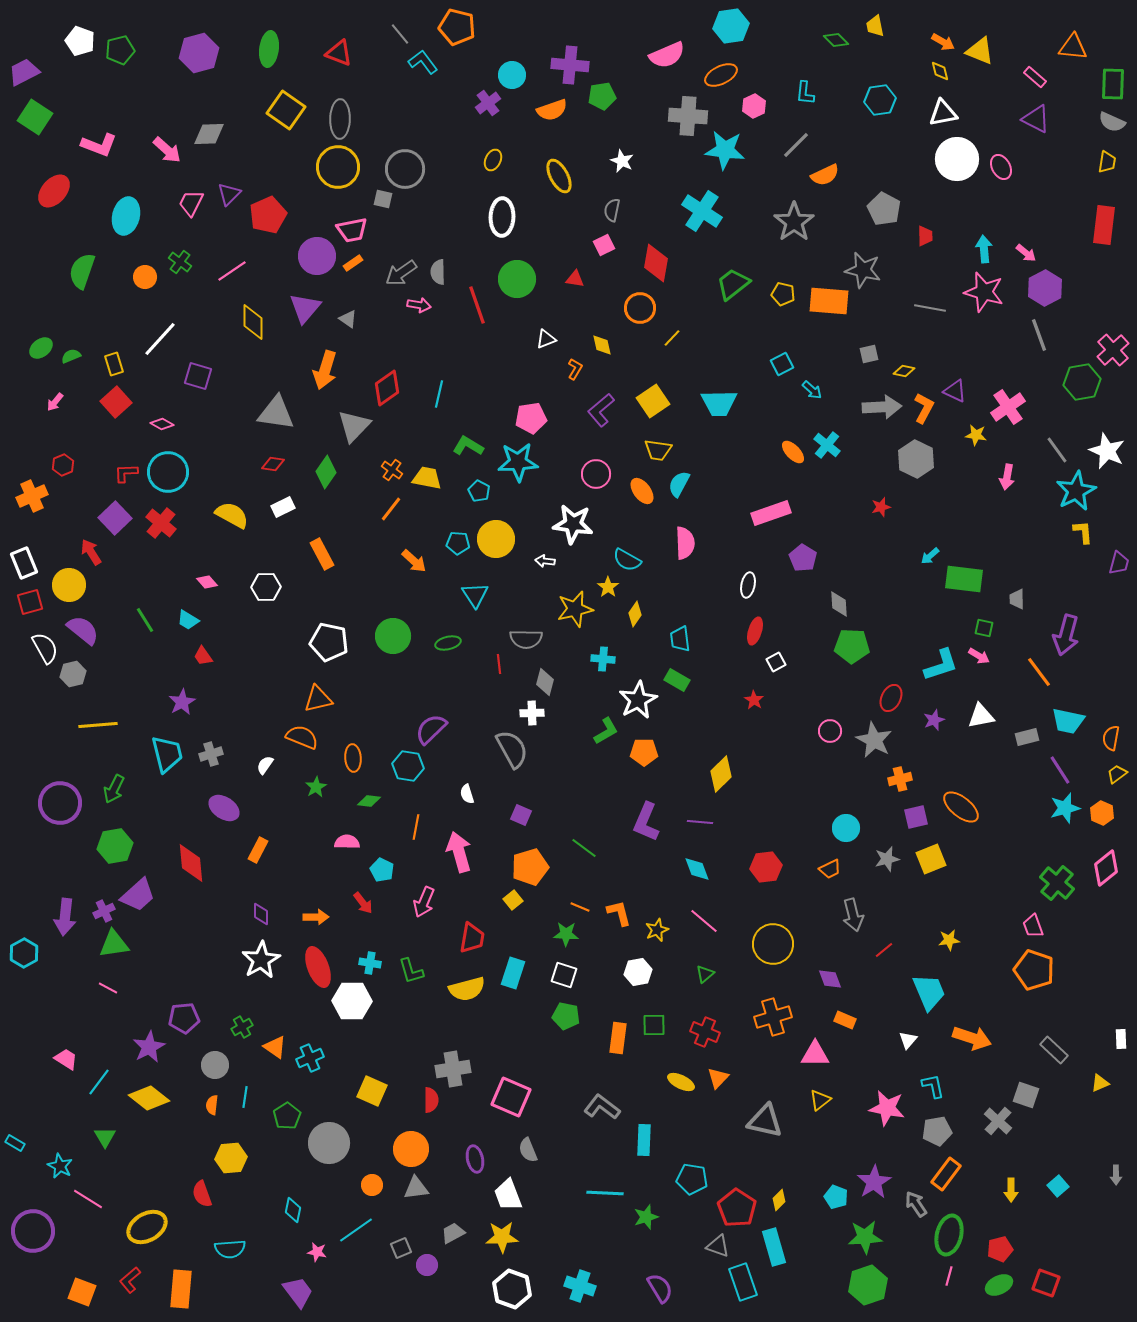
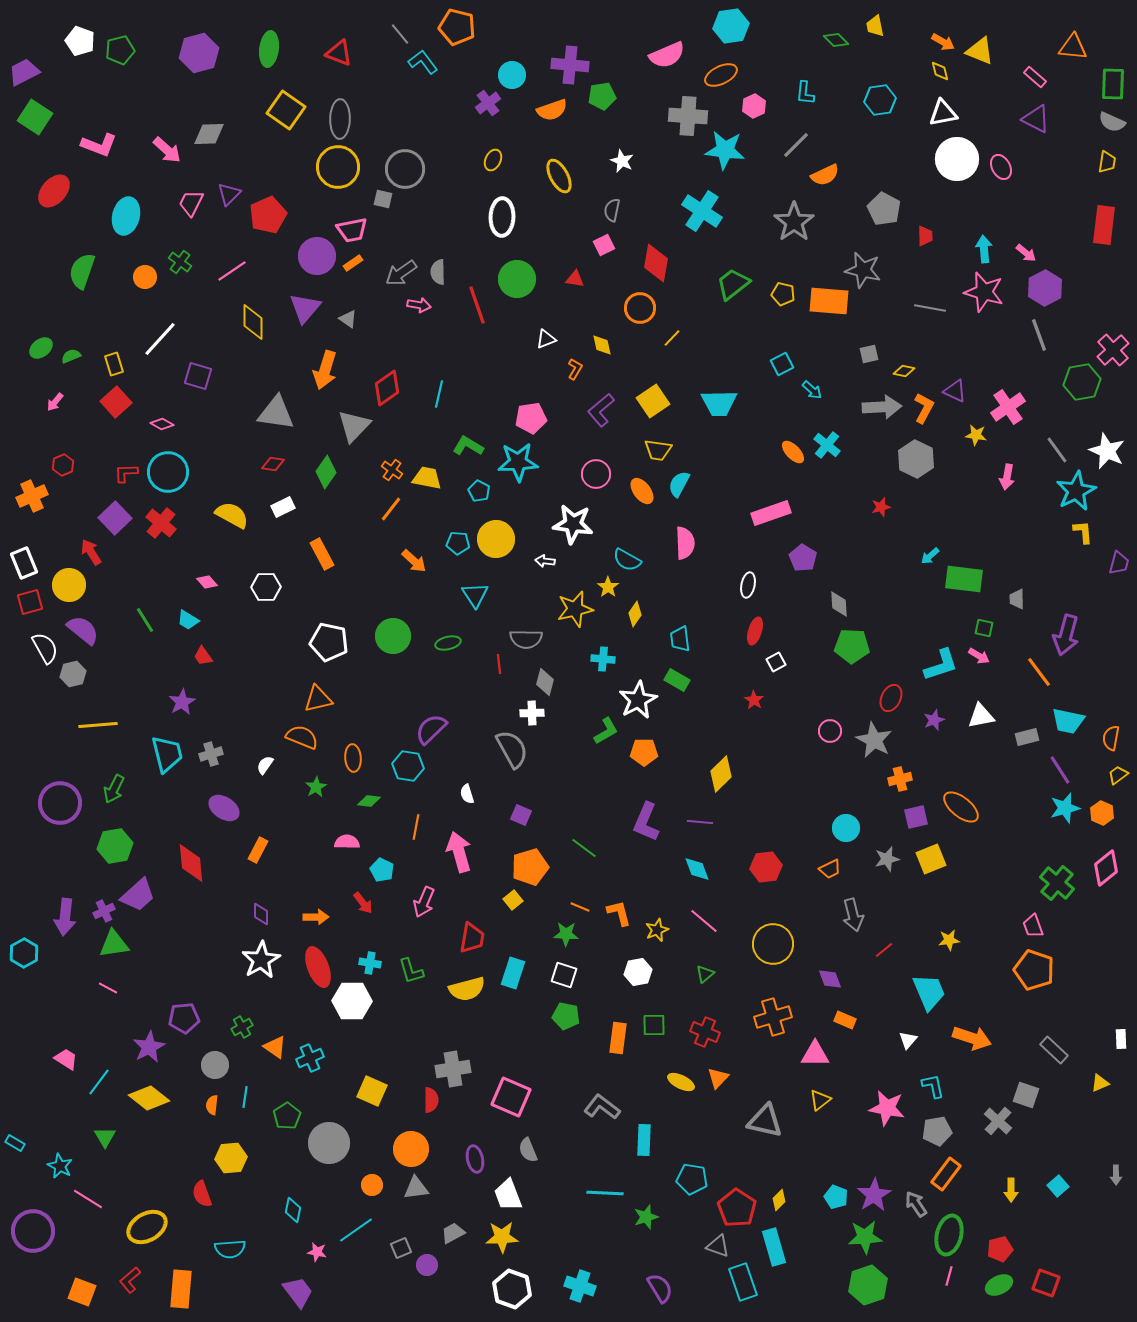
yellow trapezoid at (1117, 774): moved 1 px right, 1 px down
purple star at (874, 1182): moved 13 px down
